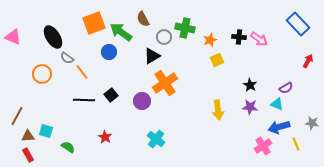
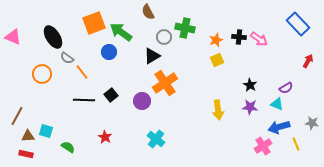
brown semicircle: moved 5 px right, 7 px up
orange star: moved 6 px right
red rectangle: moved 2 px left, 1 px up; rotated 48 degrees counterclockwise
